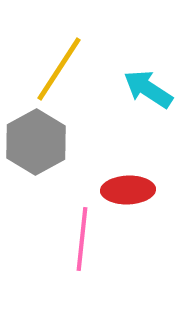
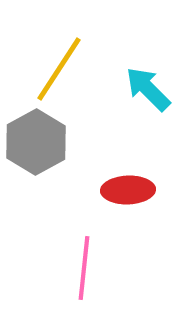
cyan arrow: rotated 12 degrees clockwise
pink line: moved 2 px right, 29 px down
